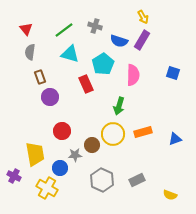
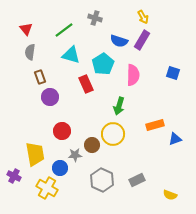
gray cross: moved 8 px up
cyan triangle: moved 1 px right, 1 px down
orange rectangle: moved 12 px right, 7 px up
